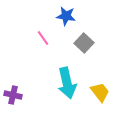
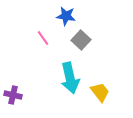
gray square: moved 3 px left, 3 px up
cyan arrow: moved 3 px right, 5 px up
